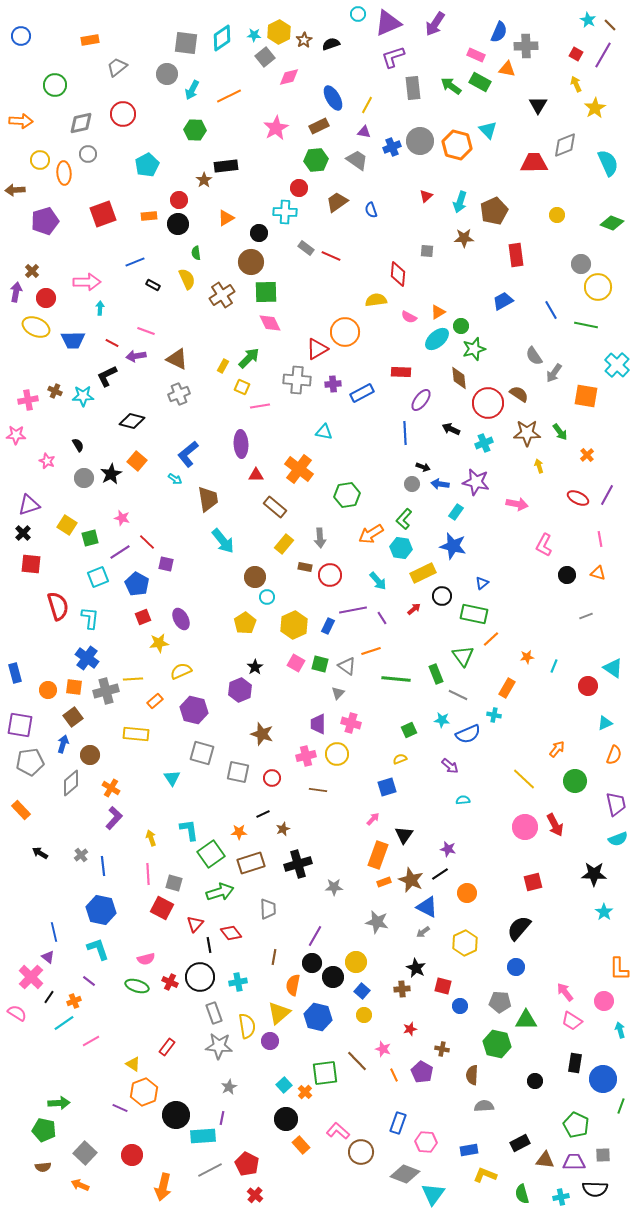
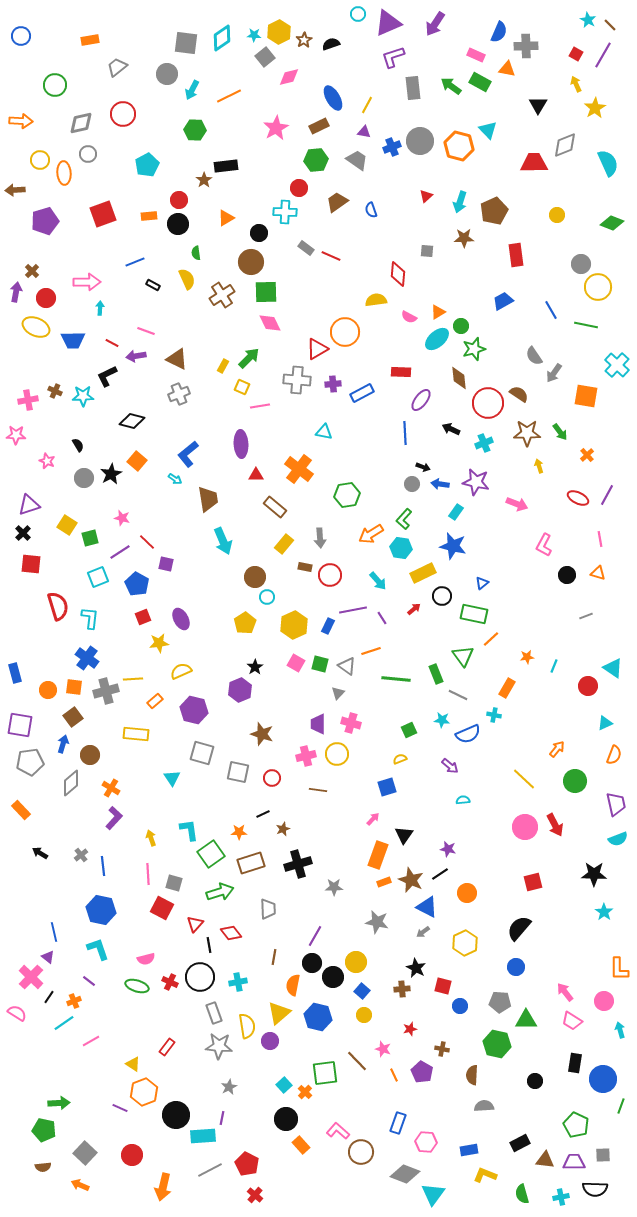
orange hexagon at (457, 145): moved 2 px right, 1 px down
pink arrow at (517, 504): rotated 10 degrees clockwise
cyan arrow at (223, 541): rotated 16 degrees clockwise
